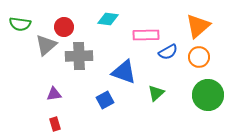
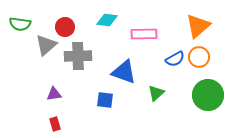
cyan diamond: moved 1 px left, 1 px down
red circle: moved 1 px right
pink rectangle: moved 2 px left, 1 px up
blue semicircle: moved 7 px right, 7 px down
gray cross: moved 1 px left
blue square: rotated 36 degrees clockwise
